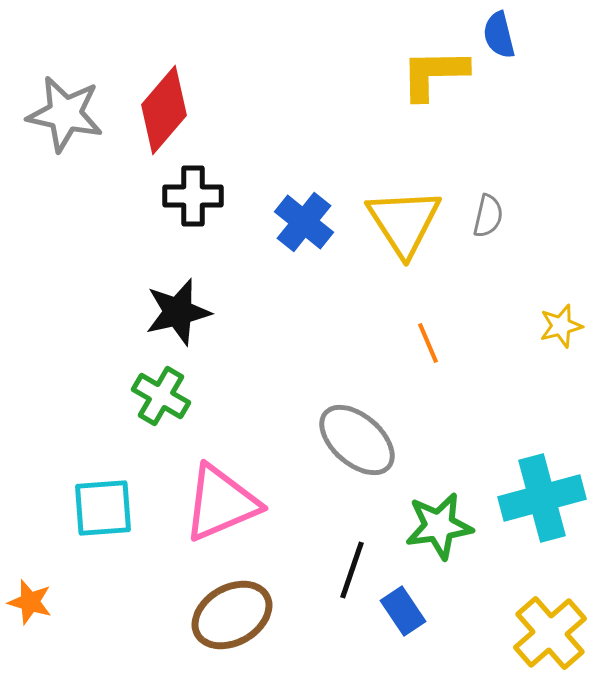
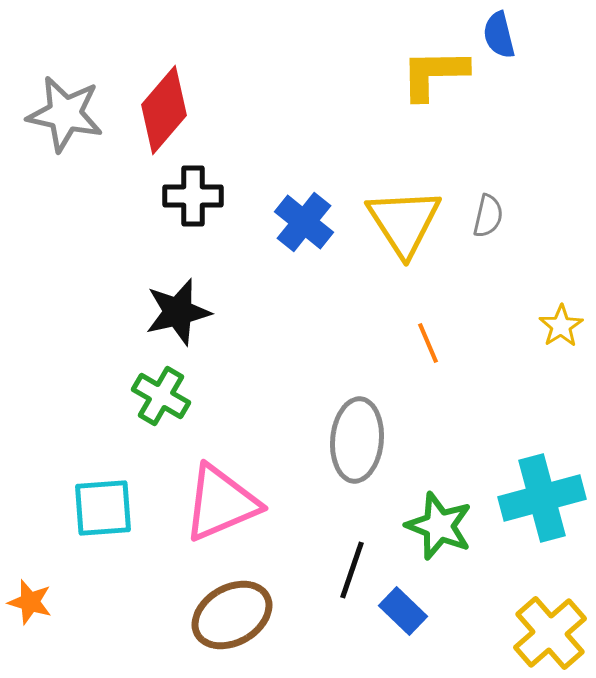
yellow star: rotated 18 degrees counterclockwise
gray ellipse: rotated 54 degrees clockwise
green star: rotated 30 degrees clockwise
blue rectangle: rotated 12 degrees counterclockwise
